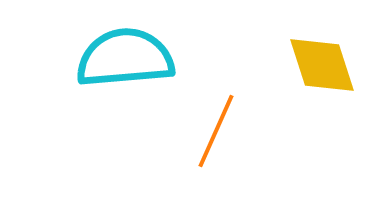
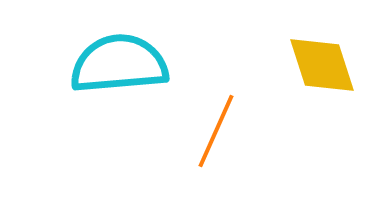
cyan semicircle: moved 6 px left, 6 px down
